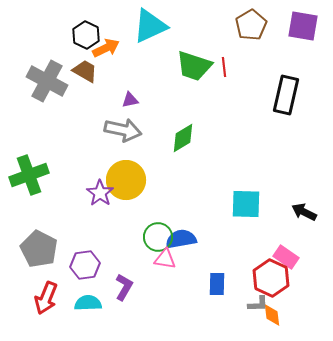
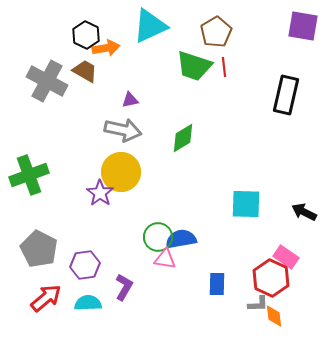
brown pentagon: moved 35 px left, 7 px down
orange arrow: rotated 16 degrees clockwise
yellow circle: moved 5 px left, 8 px up
red arrow: rotated 152 degrees counterclockwise
orange diamond: moved 2 px right, 1 px down
